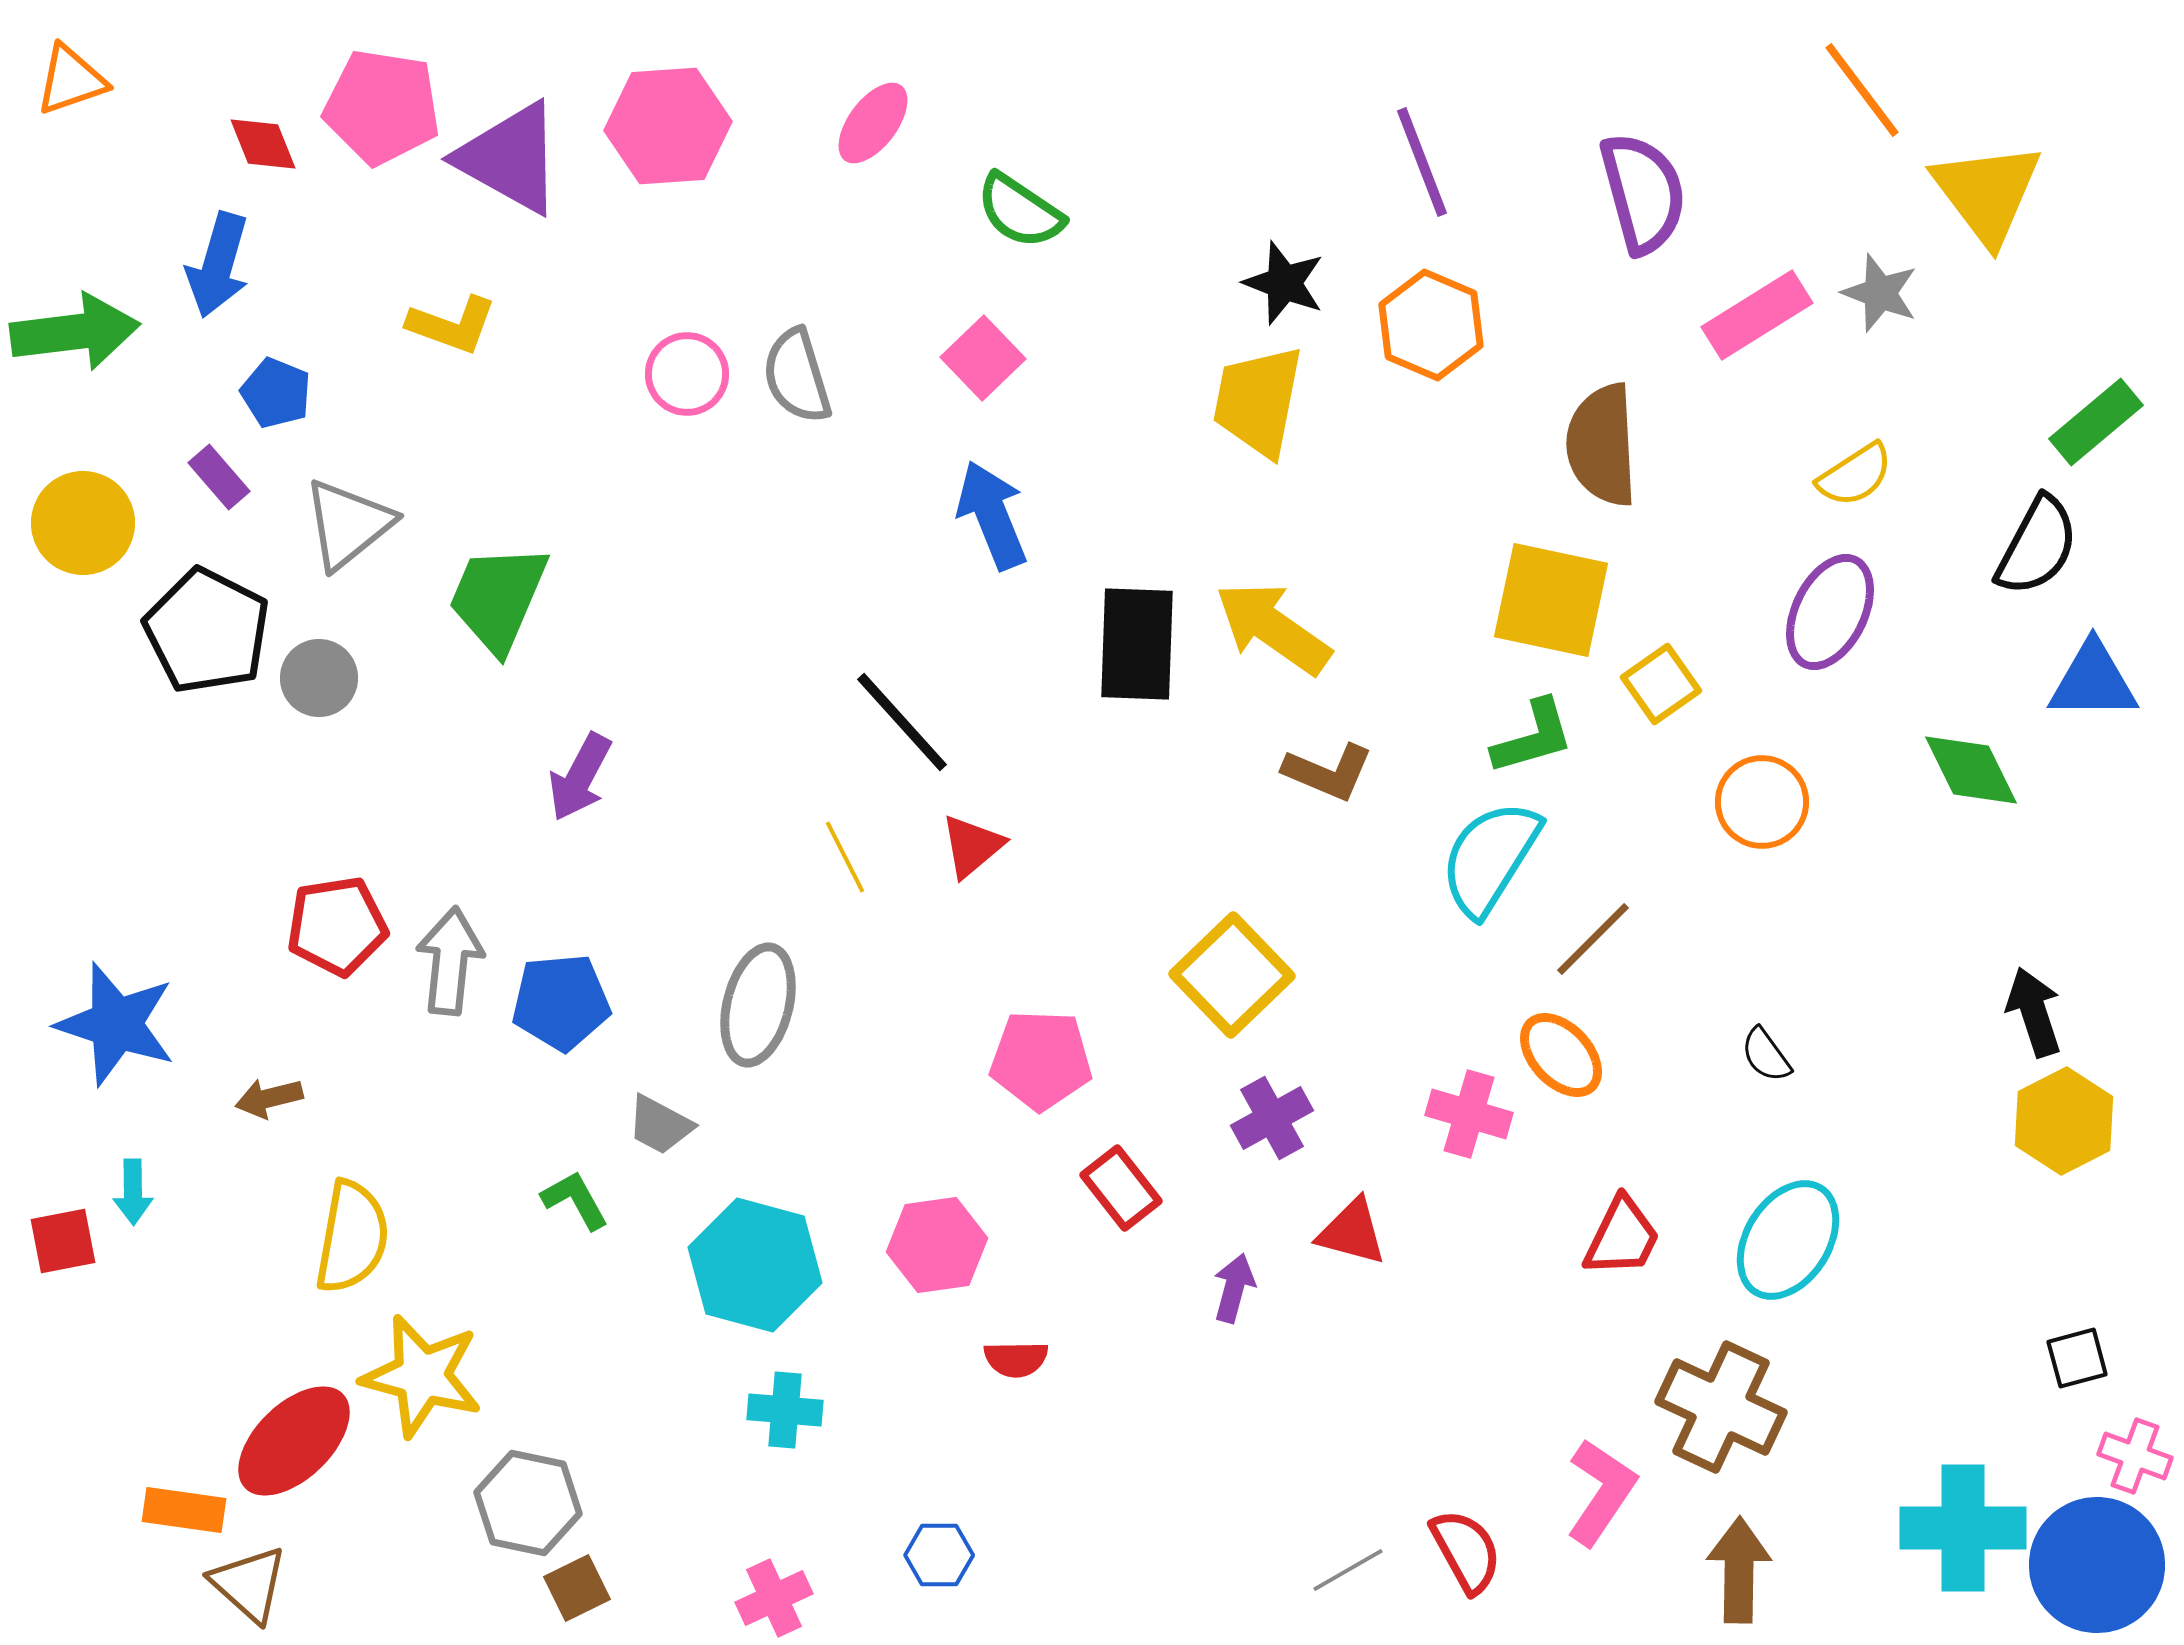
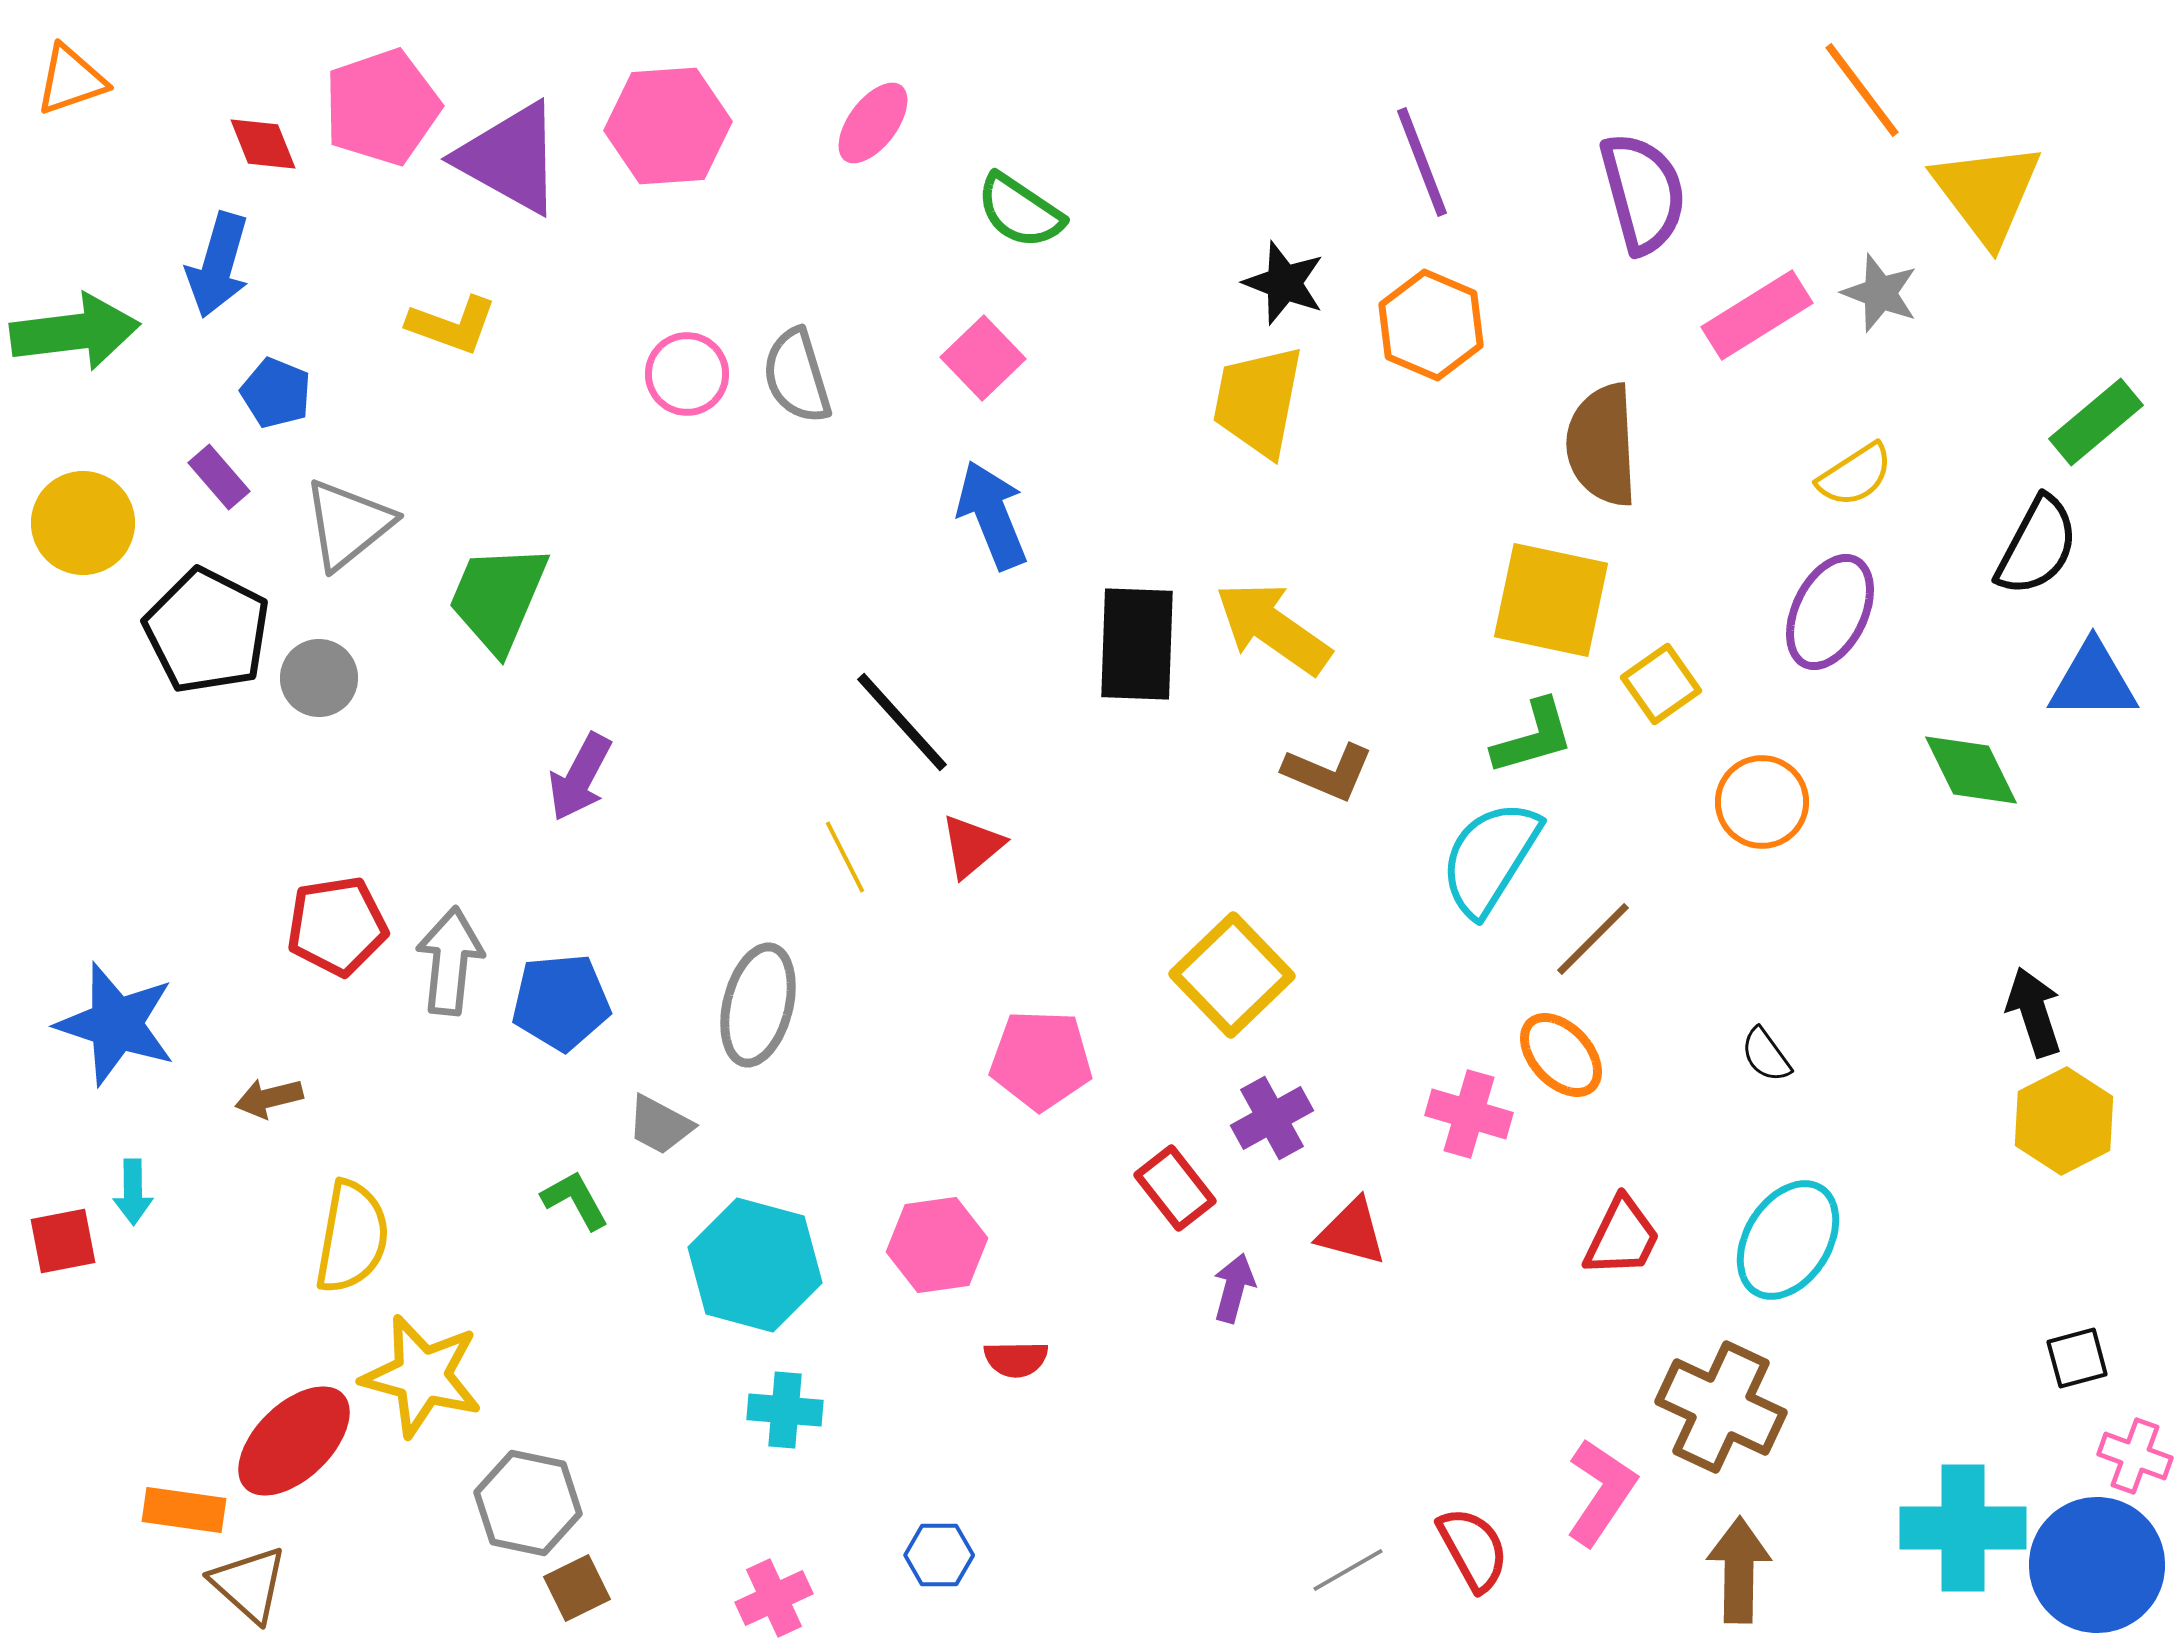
pink pentagon at (382, 107): rotated 28 degrees counterclockwise
red rectangle at (1121, 1188): moved 54 px right
red semicircle at (1466, 1551): moved 7 px right, 2 px up
